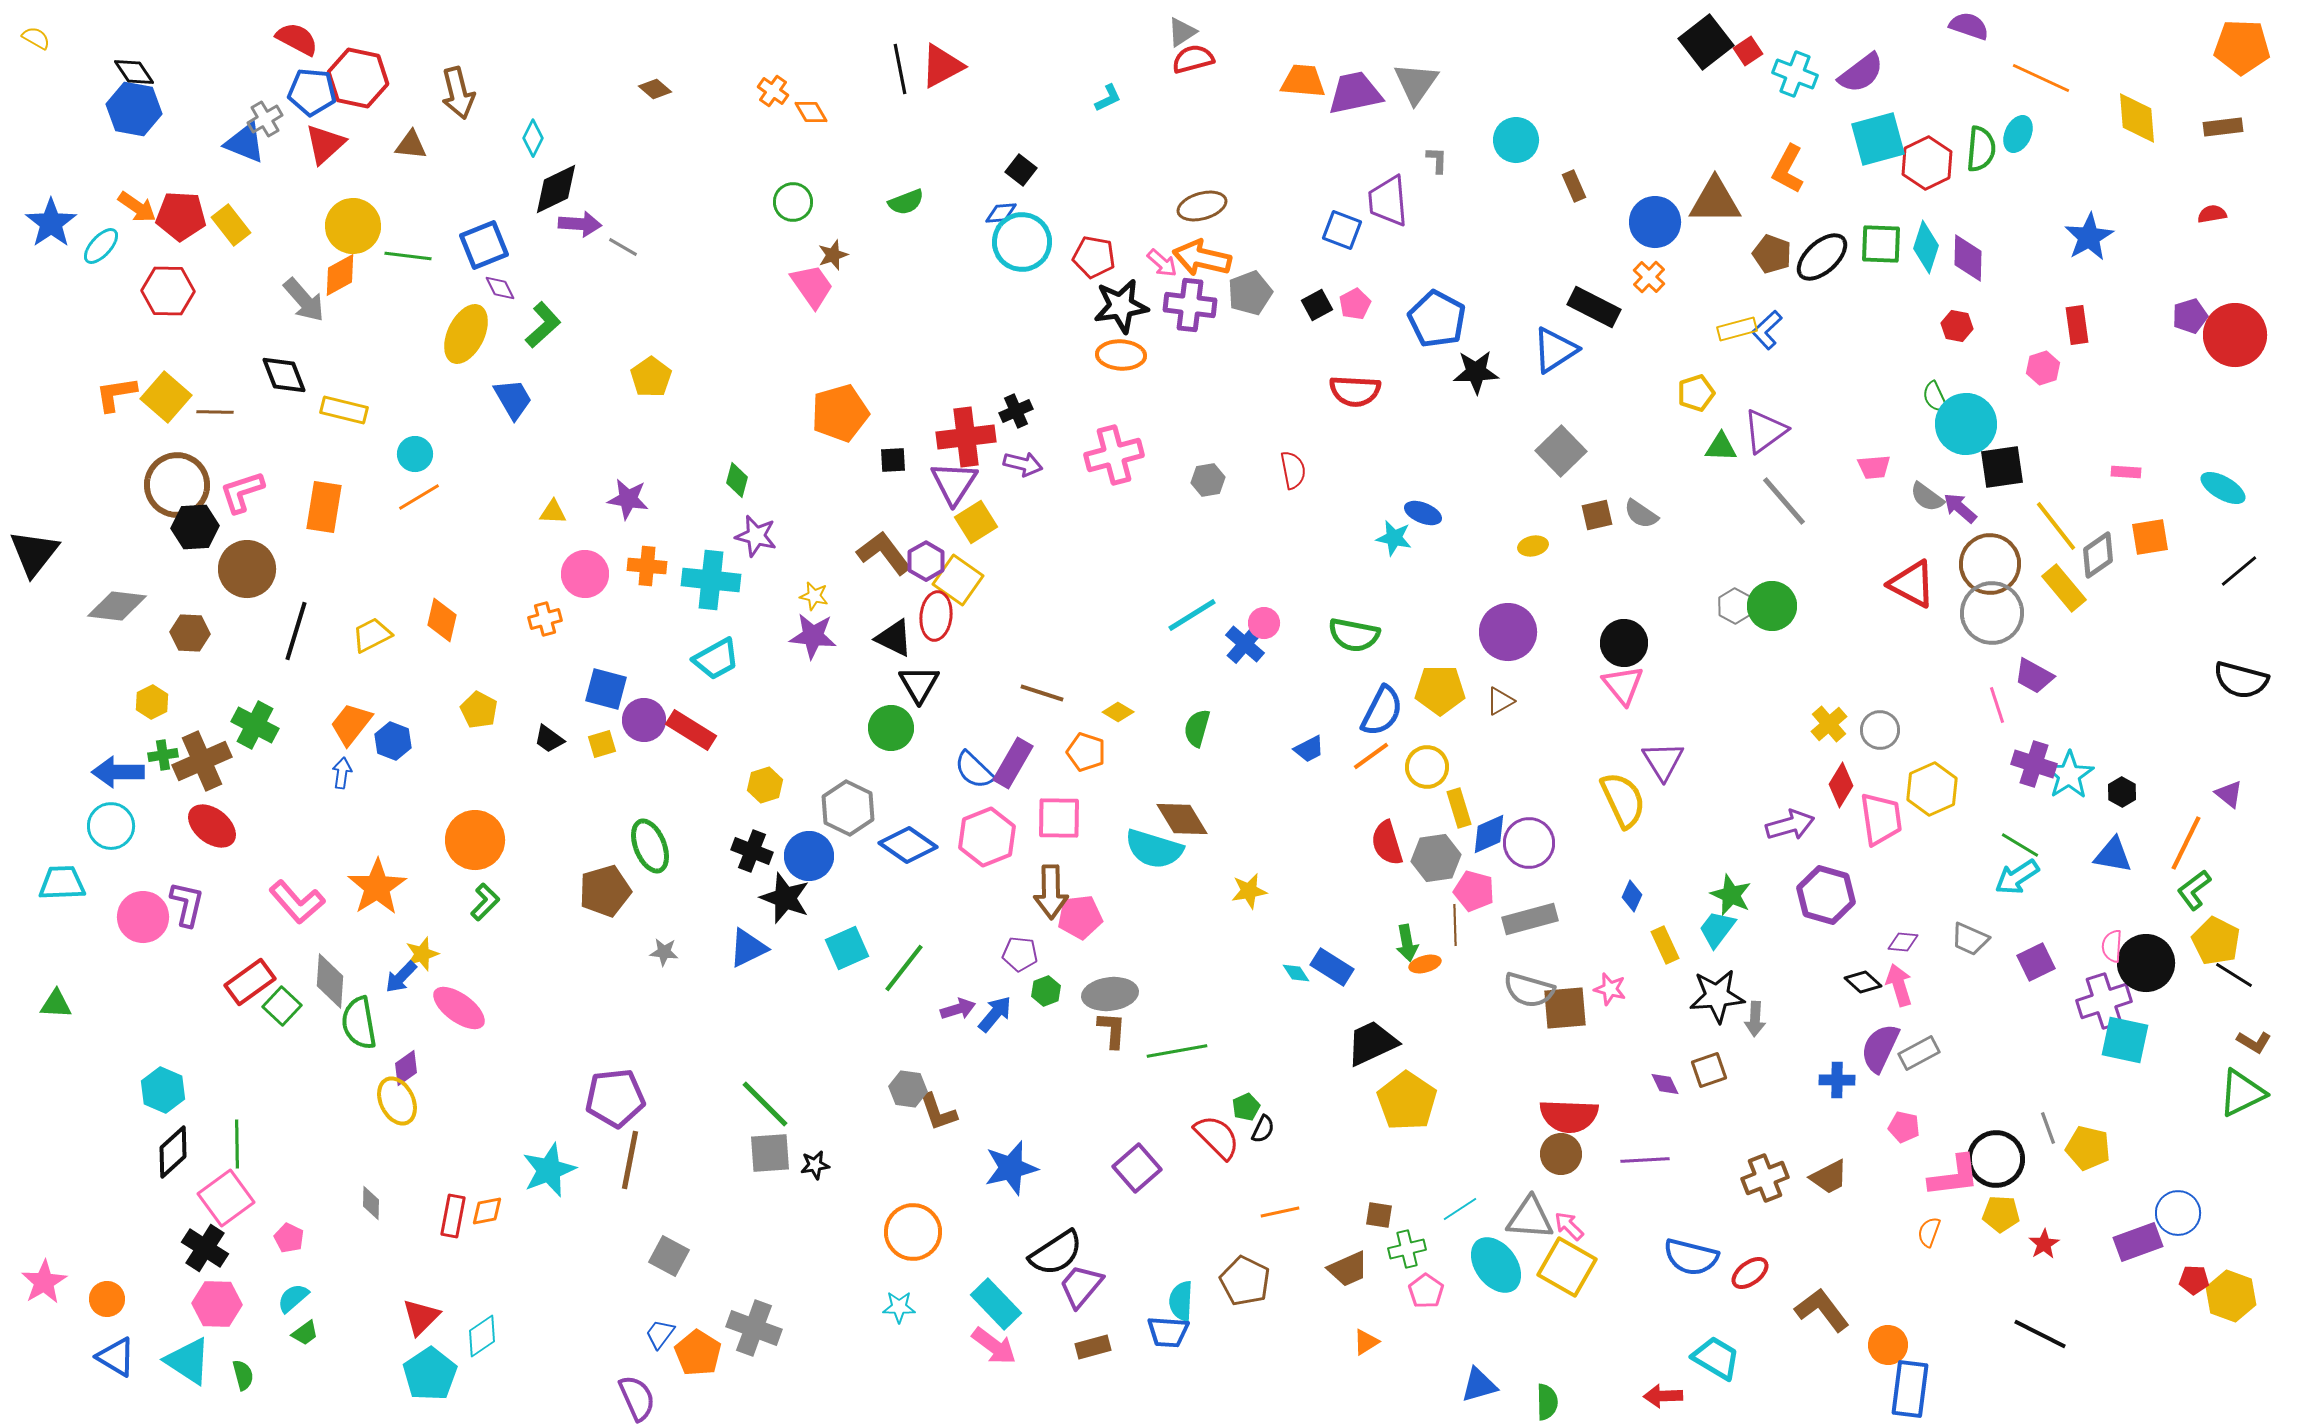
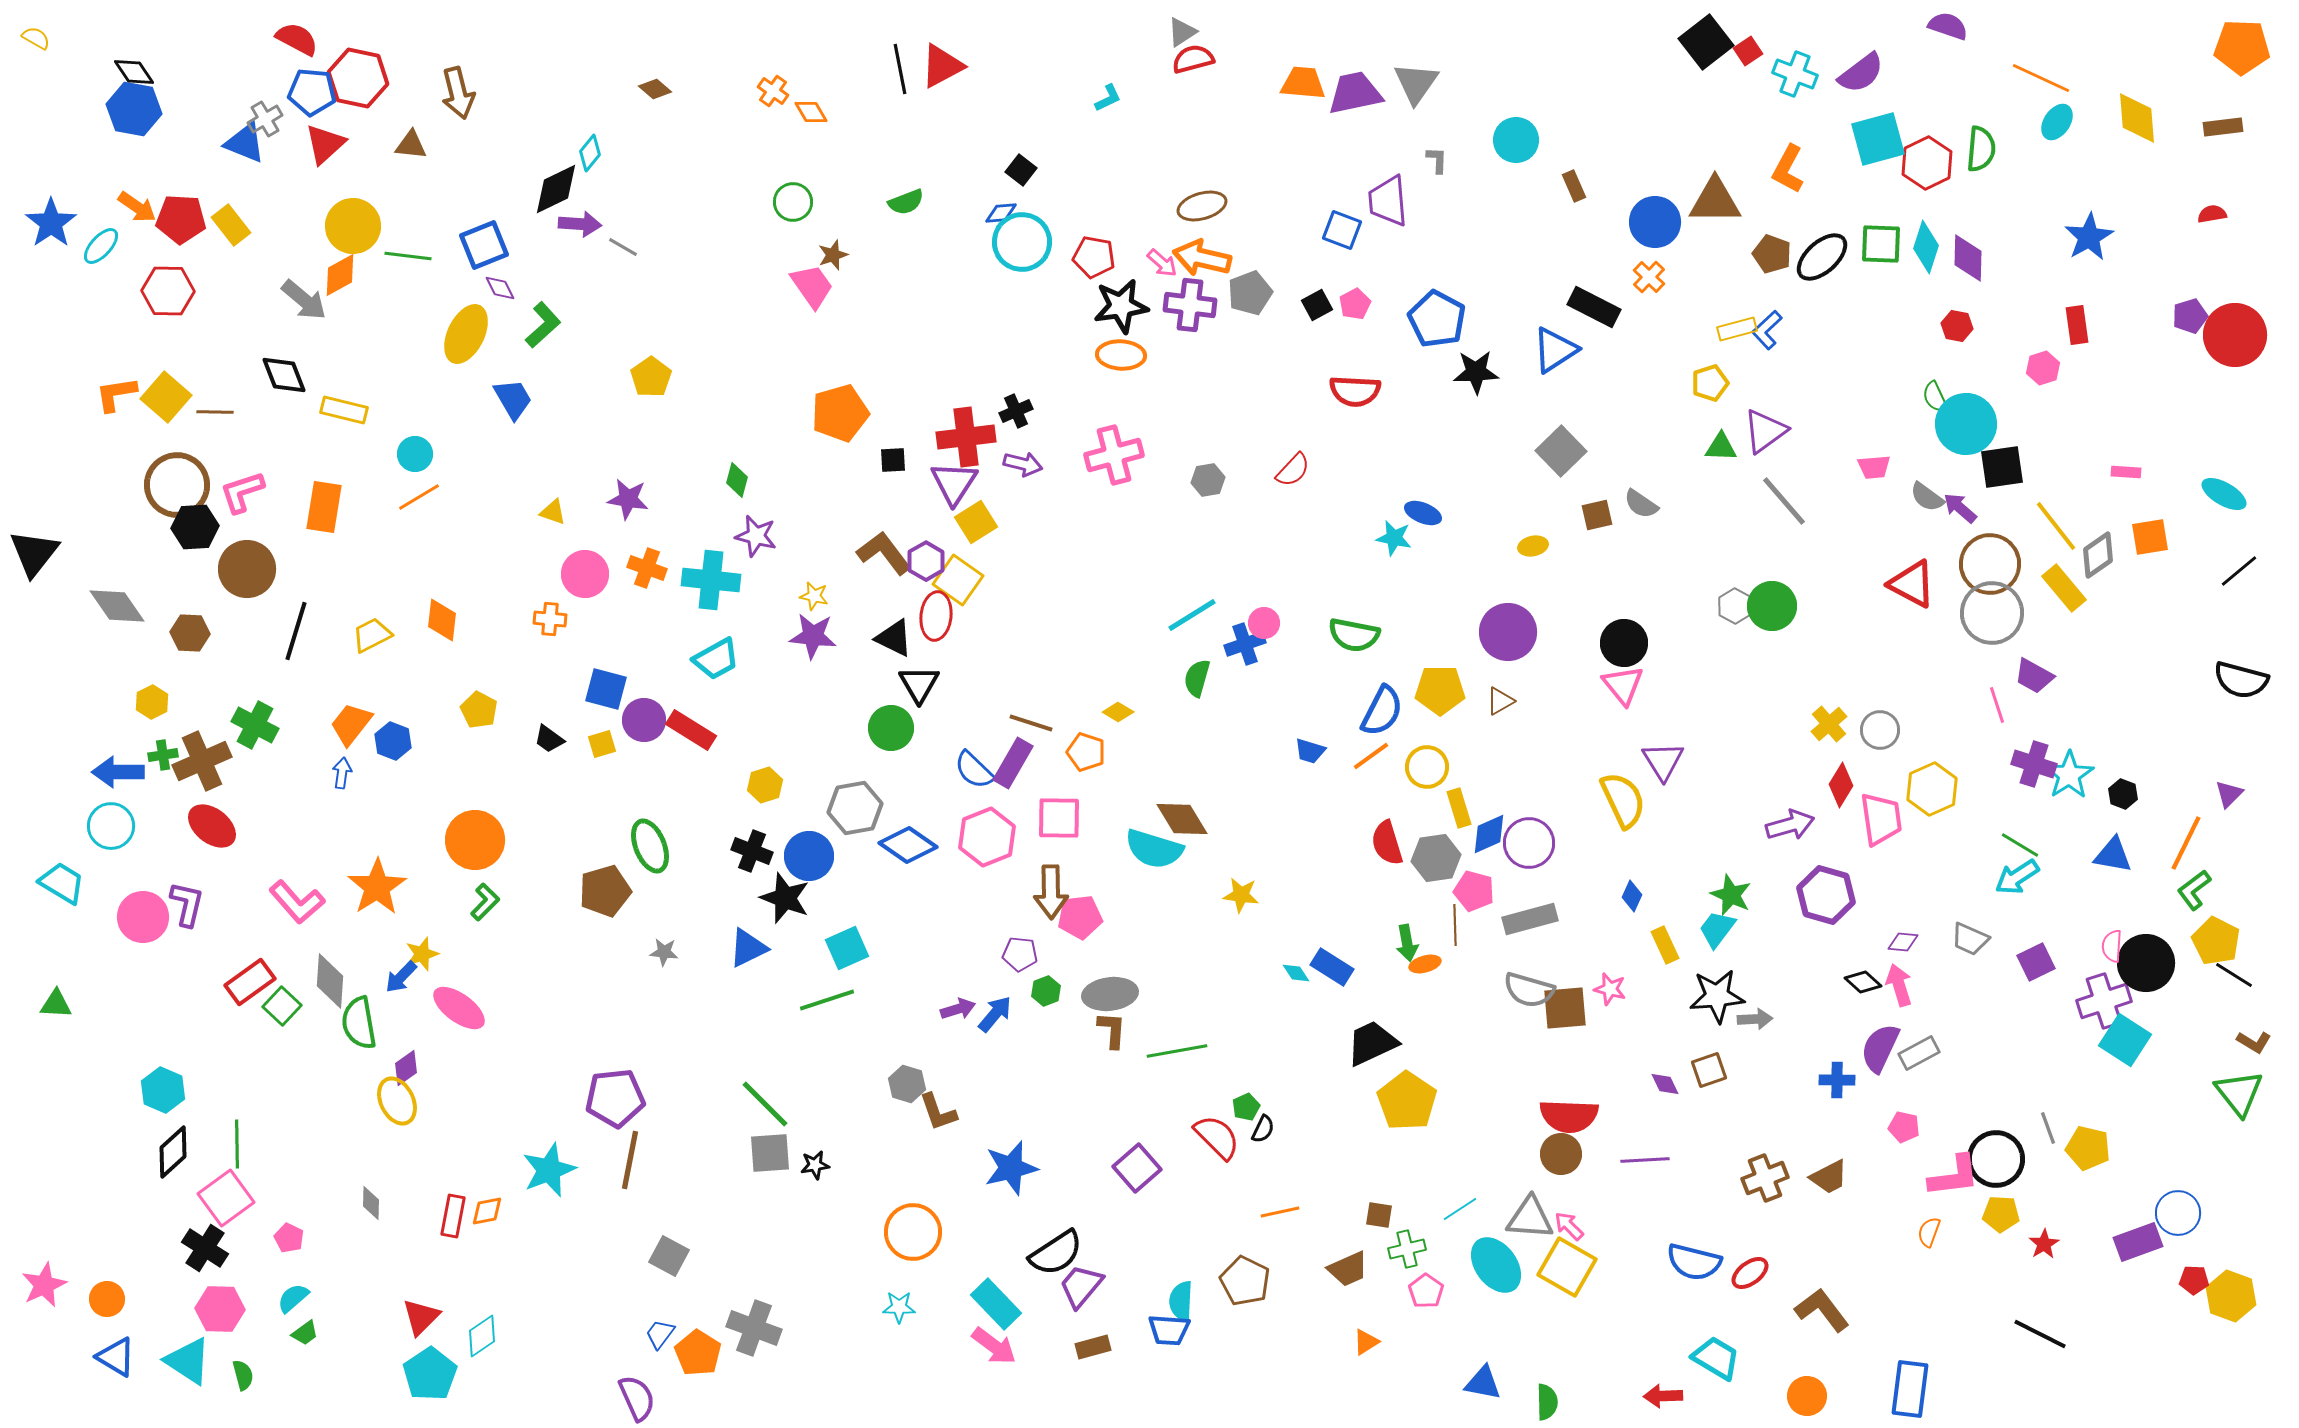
purple semicircle at (1969, 26): moved 21 px left
orange trapezoid at (1303, 81): moved 2 px down
cyan ellipse at (2018, 134): moved 39 px right, 12 px up; rotated 9 degrees clockwise
cyan diamond at (533, 138): moved 57 px right, 15 px down; rotated 12 degrees clockwise
red pentagon at (181, 216): moved 3 px down
gray arrow at (304, 300): rotated 9 degrees counterclockwise
yellow pentagon at (1696, 393): moved 14 px right, 10 px up
red semicircle at (1293, 470): rotated 54 degrees clockwise
cyan ellipse at (2223, 488): moved 1 px right, 6 px down
yellow triangle at (553, 512): rotated 16 degrees clockwise
gray semicircle at (1641, 514): moved 10 px up
orange cross at (647, 566): moved 2 px down; rotated 15 degrees clockwise
gray diamond at (117, 606): rotated 48 degrees clockwise
orange cross at (545, 619): moved 5 px right; rotated 20 degrees clockwise
orange diamond at (442, 620): rotated 6 degrees counterclockwise
blue cross at (1245, 644): rotated 30 degrees clockwise
brown line at (1042, 693): moved 11 px left, 30 px down
green semicircle at (1197, 728): moved 50 px up
blue trapezoid at (1309, 749): moved 1 px right, 2 px down; rotated 44 degrees clockwise
black hexagon at (2122, 792): moved 1 px right, 2 px down; rotated 8 degrees counterclockwise
purple triangle at (2229, 794): rotated 36 degrees clockwise
gray hexagon at (848, 808): moved 7 px right; rotated 24 degrees clockwise
cyan trapezoid at (62, 883): rotated 33 degrees clockwise
yellow star at (1249, 891): moved 8 px left, 4 px down; rotated 18 degrees clockwise
green line at (904, 968): moved 77 px left, 32 px down; rotated 34 degrees clockwise
gray arrow at (1755, 1019): rotated 96 degrees counterclockwise
cyan square at (2125, 1040): rotated 21 degrees clockwise
gray hexagon at (908, 1089): moved 1 px left, 5 px up; rotated 9 degrees clockwise
green triangle at (2242, 1093): moved 3 px left; rotated 42 degrees counterclockwise
blue semicircle at (1691, 1257): moved 3 px right, 5 px down
pink star at (44, 1282): moved 3 px down; rotated 6 degrees clockwise
pink hexagon at (217, 1304): moved 3 px right, 5 px down
blue trapezoid at (1168, 1332): moved 1 px right, 2 px up
orange circle at (1888, 1345): moved 81 px left, 51 px down
blue triangle at (1479, 1385): moved 4 px right, 2 px up; rotated 27 degrees clockwise
